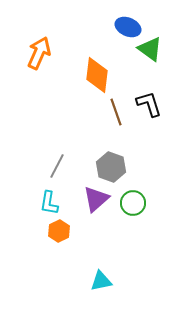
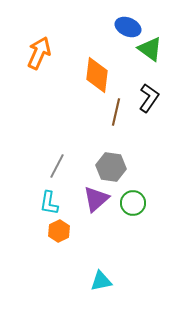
black L-shape: moved 6 px up; rotated 52 degrees clockwise
brown line: rotated 32 degrees clockwise
gray hexagon: rotated 12 degrees counterclockwise
